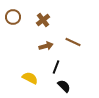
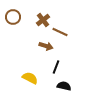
brown line: moved 13 px left, 10 px up
brown arrow: rotated 32 degrees clockwise
black semicircle: rotated 32 degrees counterclockwise
